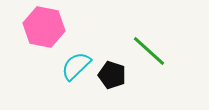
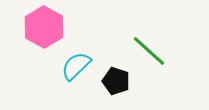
pink hexagon: rotated 18 degrees clockwise
black pentagon: moved 4 px right, 6 px down
